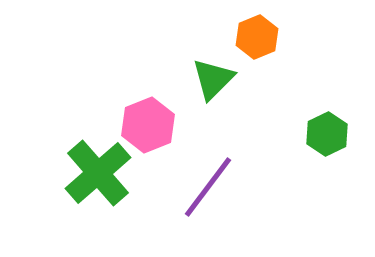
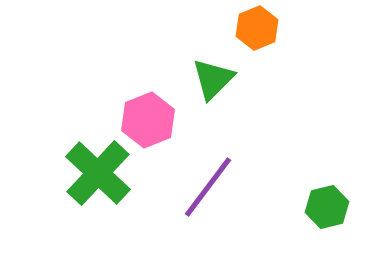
orange hexagon: moved 9 px up
pink hexagon: moved 5 px up
green hexagon: moved 73 px down; rotated 12 degrees clockwise
green cross: rotated 6 degrees counterclockwise
